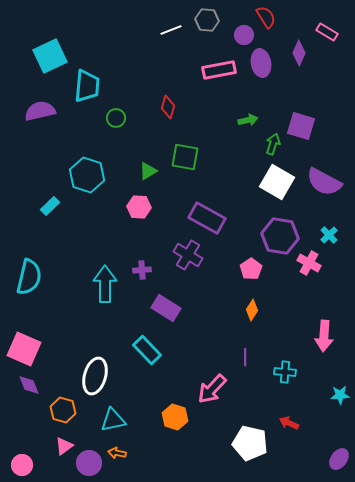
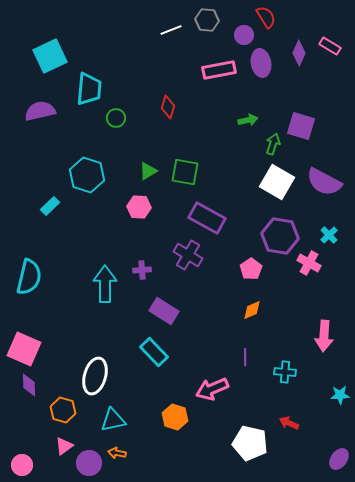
pink rectangle at (327, 32): moved 3 px right, 14 px down
cyan trapezoid at (87, 86): moved 2 px right, 3 px down
green square at (185, 157): moved 15 px down
purple rectangle at (166, 308): moved 2 px left, 3 px down
orange diamond at (252, 310): rotated 35 degrees clockwise
cyan rectangle at (147, 350): moved 7 px right, 2 px down
purple diamond at (29, 385): rotated 20 degrees clockwise
pink arrow at (212, 389): rotated 24 degrees clockwise
